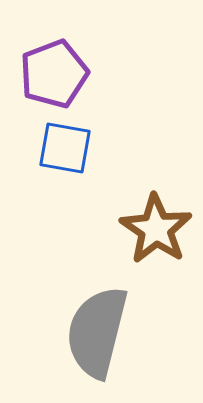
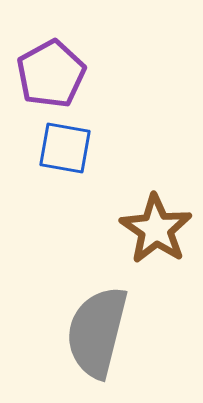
purple pentagon: moved 3 px left; rotated 8 degrees counterclockwise
